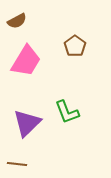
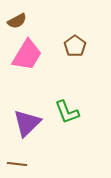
pink trapezoid: moved 1 px right, 6 px up
